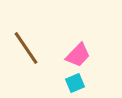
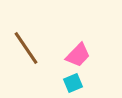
cyan square: moved 2 px left
